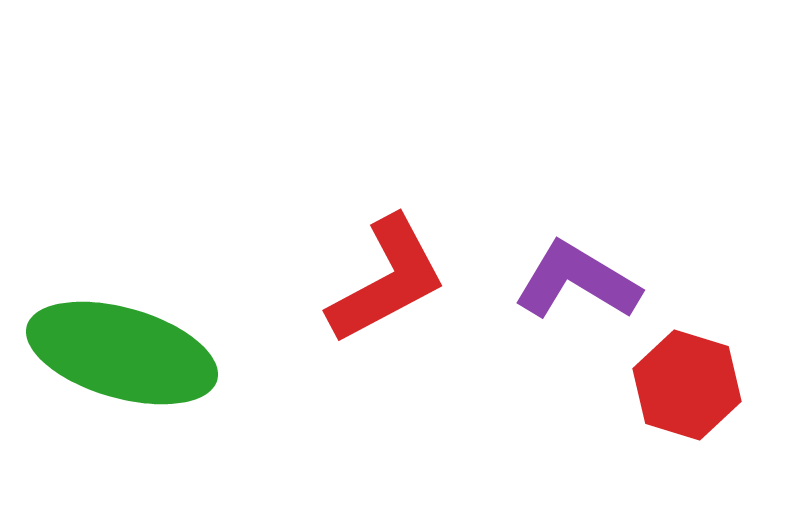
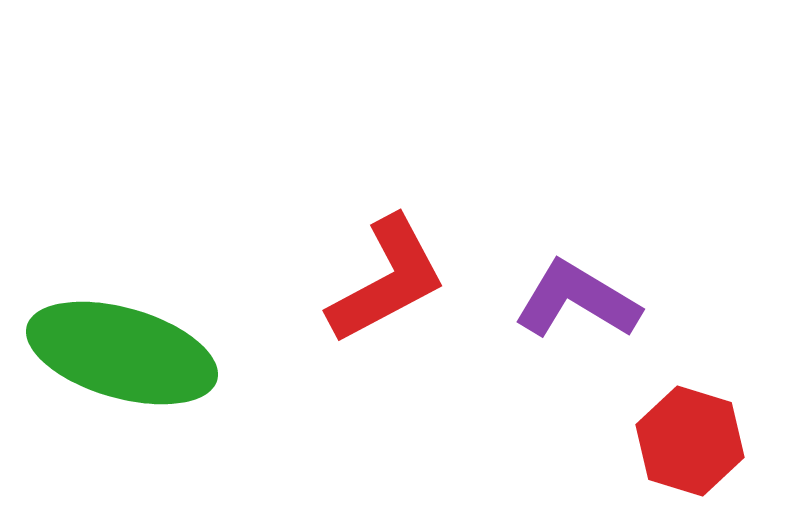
purple L-shape: moved 19 px down
red hexagon: moved 3 px right, 56 px down
